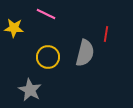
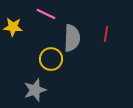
yellow star: moved 1 px left, 1 px up
gray semicircle: moved 13 px left, 15 px up; rotated 12 degrees counterclockwise
yellow circle: moved 3 px right, 2 px down
gray star: moved 5 px right; rotated 25 degrees clockwise
